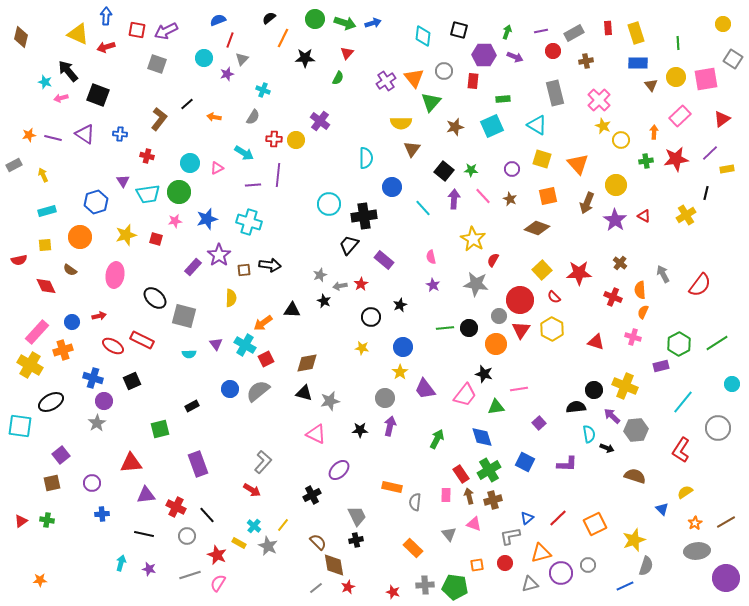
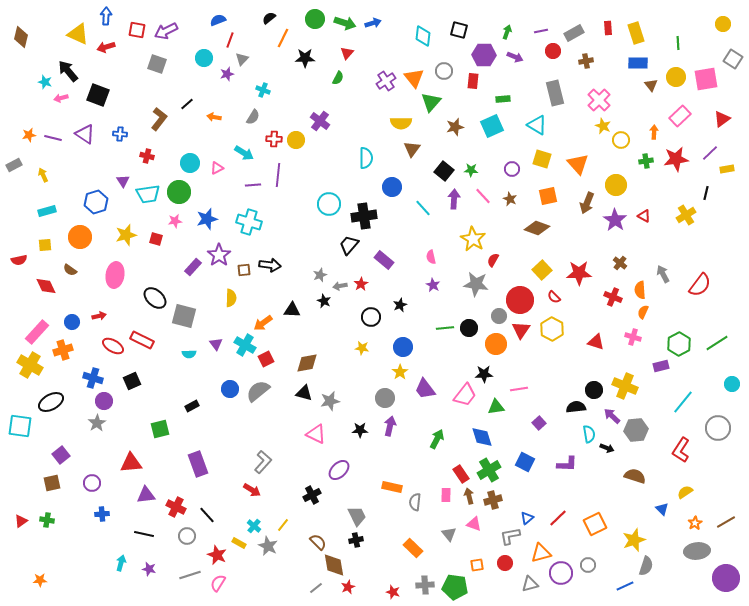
black star at (484, 374): rotated 18 degrees counterclockwise
